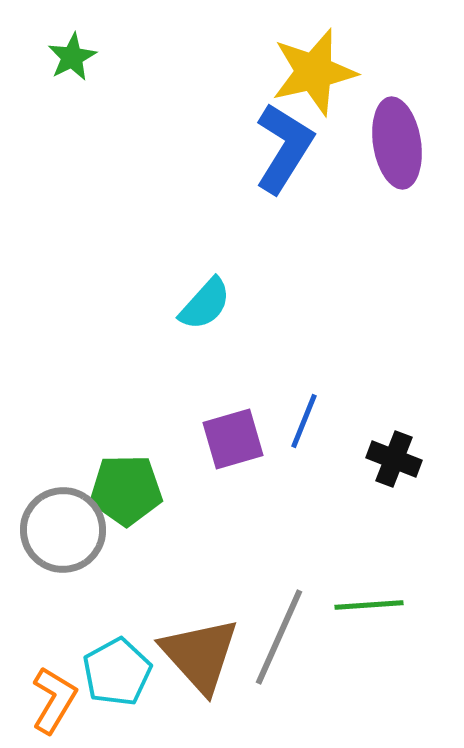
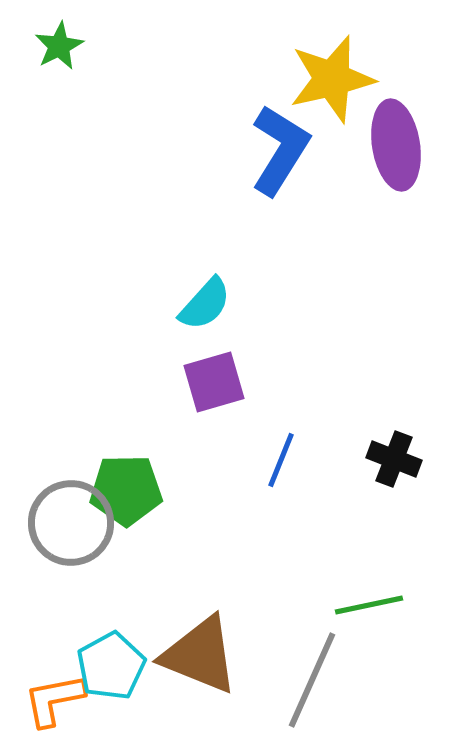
green star: moved 13 px left, 11 px up
yellow star: moved 18 px right, 7 px down
purple ellipse: moved 1 px left, 2 px down
blue L-shape: moved 4 px left, 2 px down
blue line: moved 23 px left, 39 px down
purple square: moved 19 px left, 57 px up
gray circle: moved 8 px right, 7 px up
green line: rotated 8 degrees counterclockwise
gray line: moved 33 px right, 43 px down
brown triangle: rotated 26 degrees counterclockwise
cyan pentagon: moved 6 px left, 6 px up
orange L-shape: rotated 132 degrees counterclockwise
